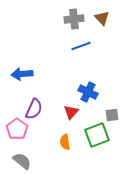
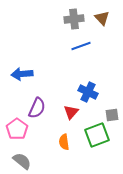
purple semicircle: moved 3 px right, 1 px up
orange semicircle: moved 1 px left
